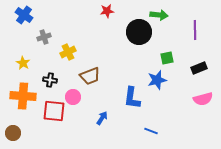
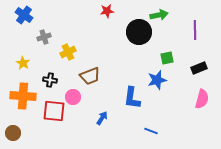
green arrow: rotated 18 degrees counterclockwise
pink semicircle: moved 1 px left; rotated 60 degrees counterclockwise
